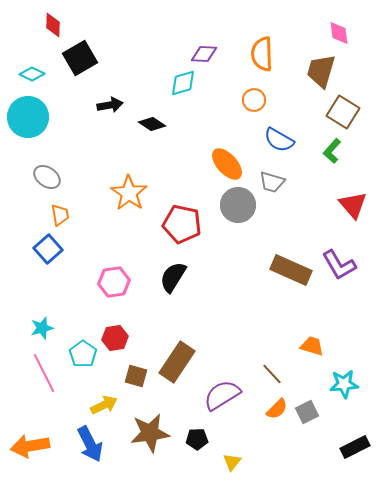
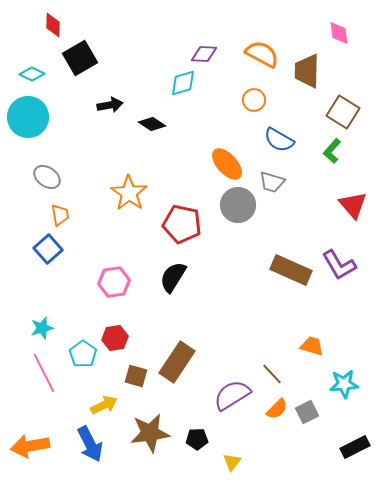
orange semicircle at (262, 54): rotated 120 degrees clockwise
brown trapezoid at (321, 71): moved 14 px left; rotated 15 degrees counterclockwise
purple semicircle at (222, 395): moved 10 px right
